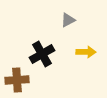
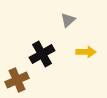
gray triangle: rotated 14 degrees counterclockwise
brown cross: rotated 20 degrees counterclockwise
